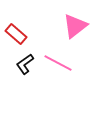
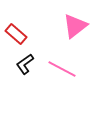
pink line: moved 4 px right, 6 px down
